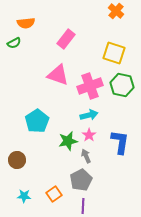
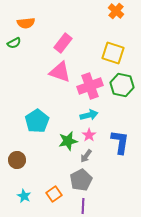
pink rectangle: moved 3 px left, 4 px down
yellow square: moved 1 px left
pink triangle: moved 2 px right, 3 px up
gray arrow: rotated 120 degrees counterclockwise
cyan star: rotated 24 degrees clockwise
